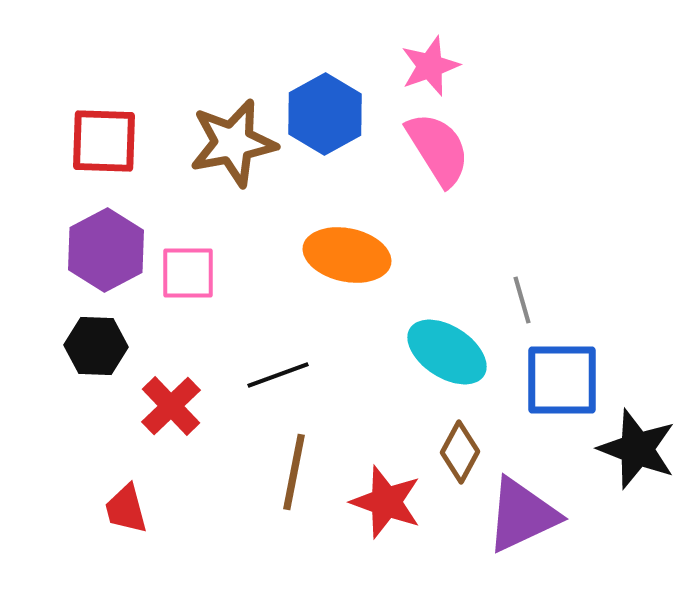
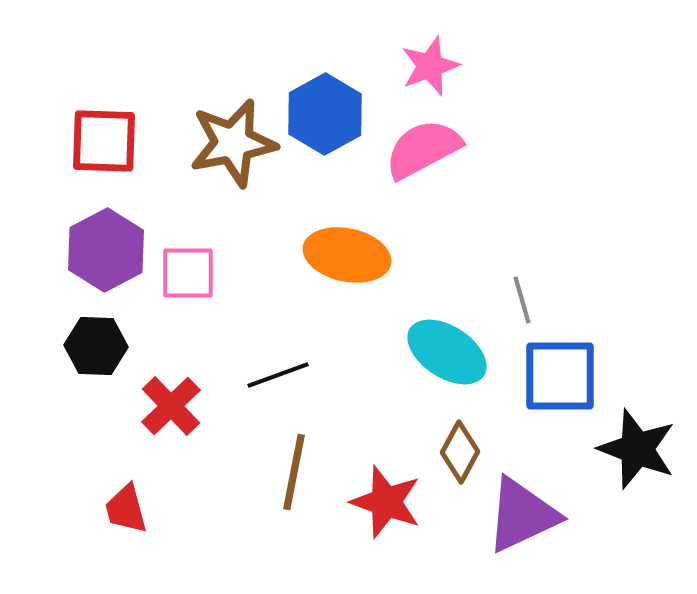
pink semicircle: moved 15 px left; rotated 86 degrees counterclockwise
blue square: moved 2 px left, 4 px up
